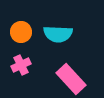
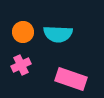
orange circle: moved 2 px right
pink rectangle: rotated 28 degrees counterclockwise
